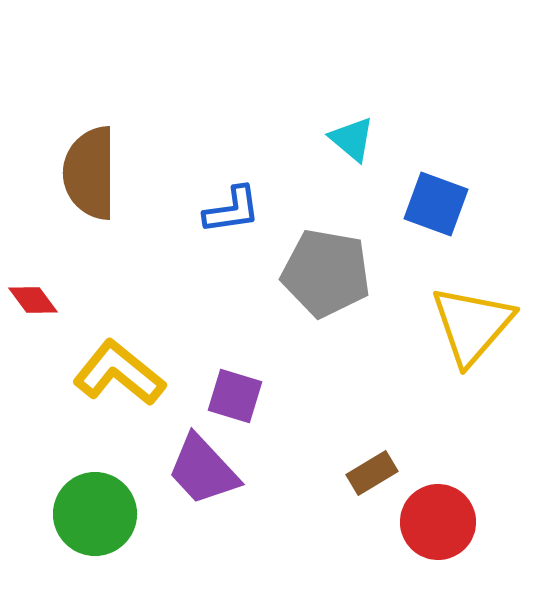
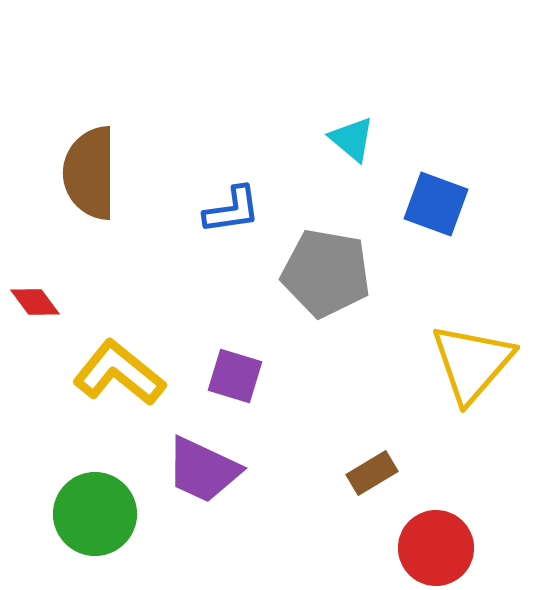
red diamond: moved 2 px right, 2 px down
yellow triangle: moved 38 px down
purple square: moved 20 px up
purple trapezoid: rotated 22 degrees counterclockwise
red circle: moved 2 px left, 26 px down
